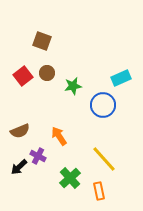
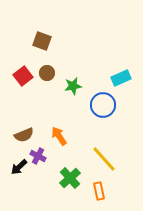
brown semicircle: moved 4 px right, 4 px down
